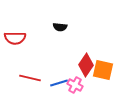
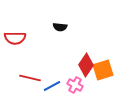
orange square: rotated 30 degrees counterclockwise
blue line: moved 7 px left, 3 px down; rotated 12 degrees counterclockwise
